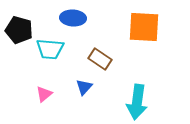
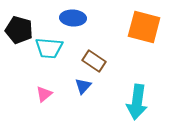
orange square: rotated 12 degrees clockwise
cyan trapezoid: moved 1 px left, 1 px up
brown rectangle: moved 6 px left, 2 px down
blue triangle: moved 1 px left, 1 px up
